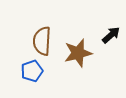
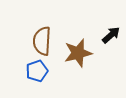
blue pentagon: moved 5 px right
